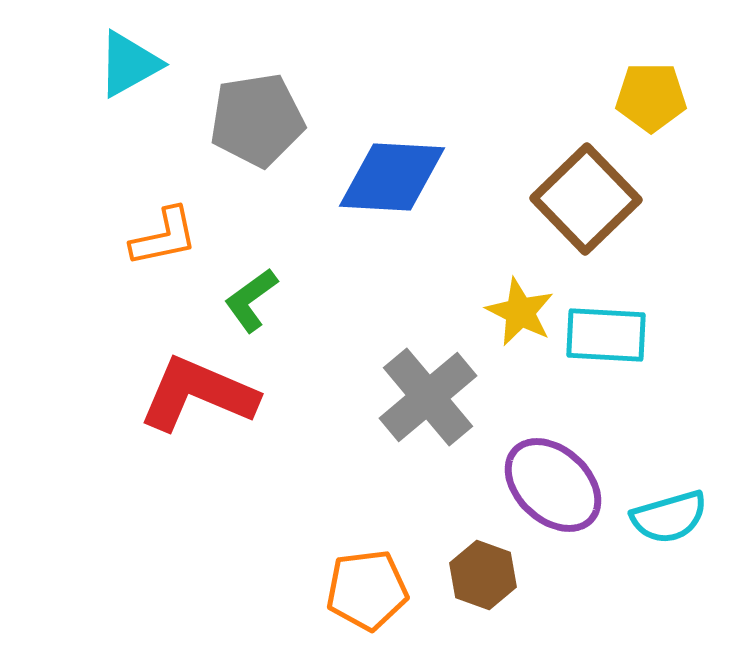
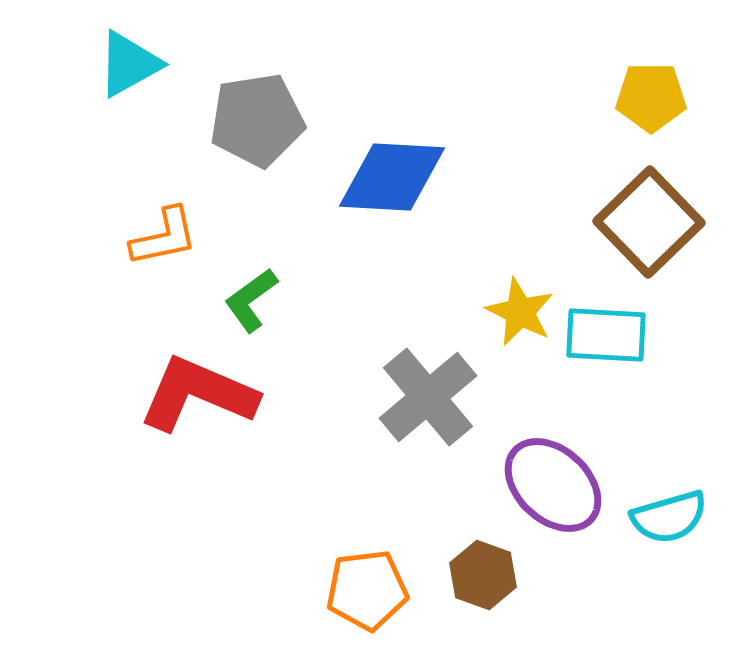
brown square: moved 63 px right, 23 px down
